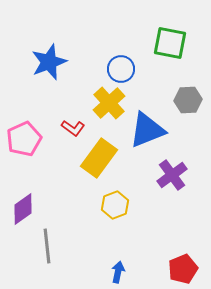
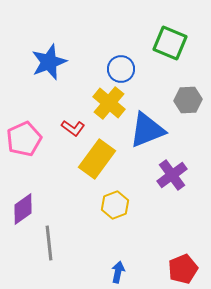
green square: rotated 12 degrees clockwise
yellow cross: rotated 8 degrees counterclockwise
yellow rectangle: moved 2 px left, 1 px down
gray line: moved 2 px right, 3 px up
